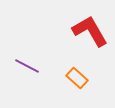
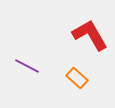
red L-shape: moved 4 px down
